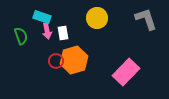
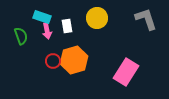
white rectangle: moved 4 px right, 7 px up
red circle: moved 3 px left
pink rectangle: rotated 12 degrees counterclockwise
